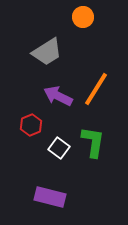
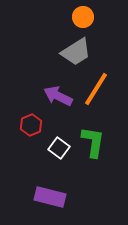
gray trapezoid: moved 29 px right
